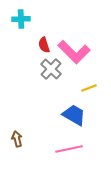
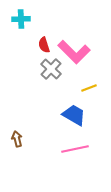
pink line: moved 6 px right
